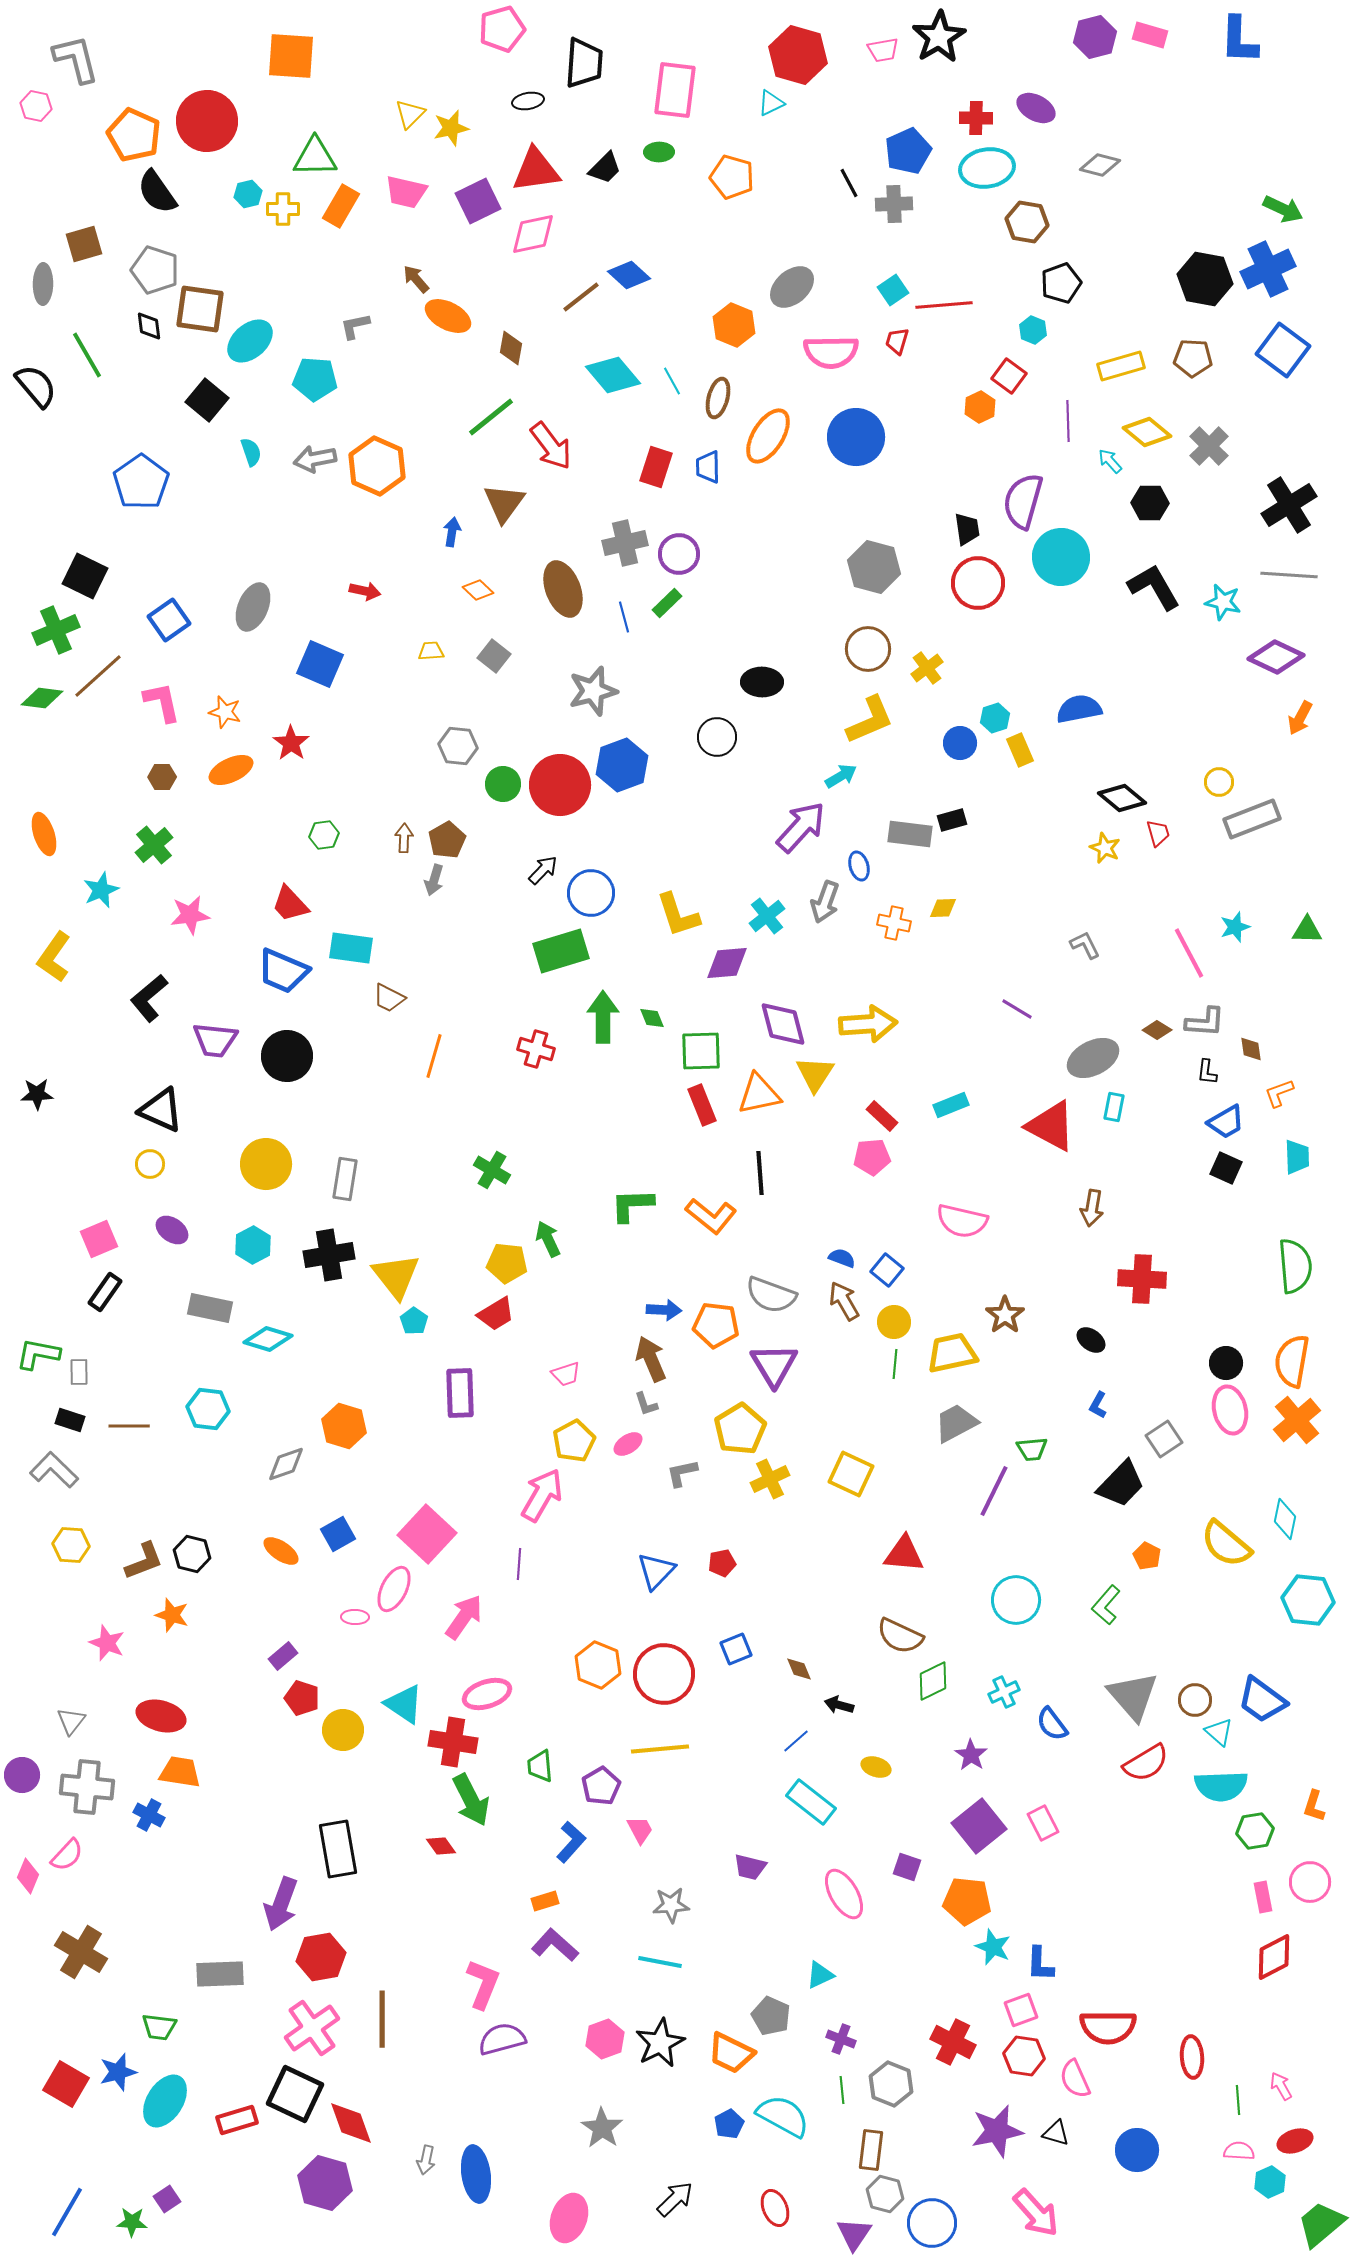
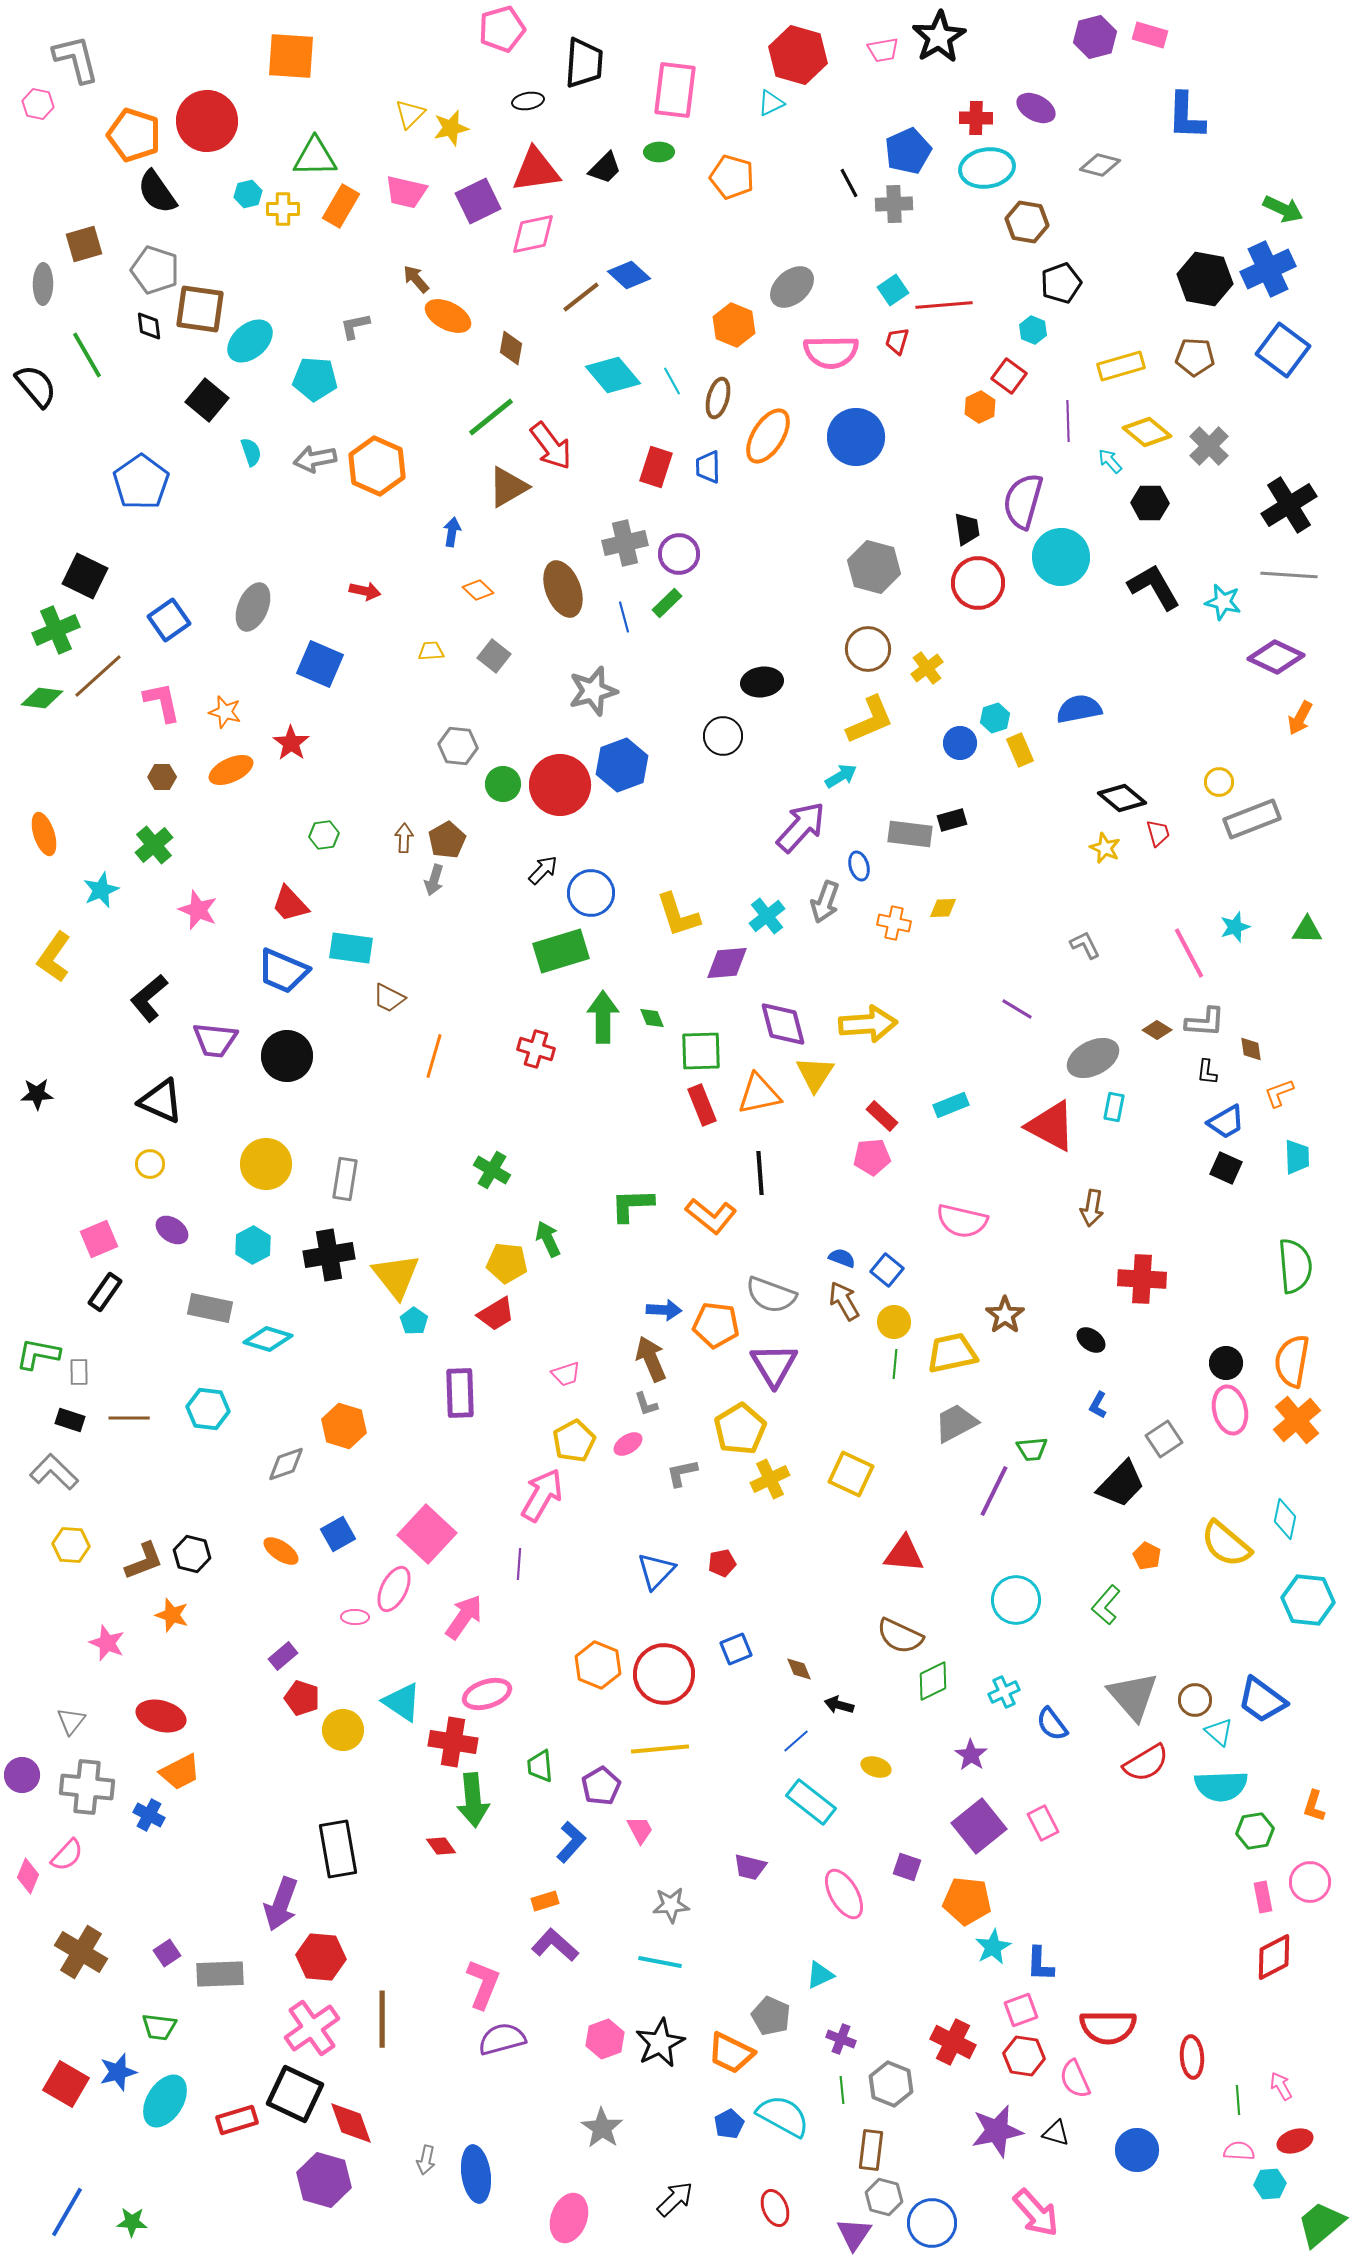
blue L-shape at (1239, 40): moved 53 px left, 76 px down
pink hexagon at (36, 106): moved 2 px right, 2 px up
orange pentagon at (134, 135): rotated 6 degrees counterclockwise
brown pentagon at (1193, 358): moved 2 px right, 1 px up
brown triangle at (504, 503): moved 4 px right, 16 px up; rotated 24 degrees clockwise
black ellipse at (762, 682): rotated 9 degrees counterclockwise
black circle at (717, 737): moved 6 px right, 1 px up
pink star at (190, 915): moved 8 px right, 5 px up; rotated 30 degrees clockwise
black triangle at (161, 1110): moved 9 px up
brown line at (129, 1426): moved 8 px up
gray L-shape at (54, 1470): moved 2 px down
cyan triangle at (404, 1704): moved 2 px left, 2 px up
orange trapezoid at (180, 1772): rotated 144 degrees clockwise
green arrow at (471, 1800): moved 2 px right; rotated 22 degrees clockwise
cyan star at (993, 1947): rotated 21 degrees clockwise
red hexagon at (321, 1957): rotated 15 degrees clockwise
cyan hexagon at (1270, 2182): moved 2 px down; rotated 20 degrees clockwise
purple hexagon at (325, 2183): moved 1 px left, 3 px up
gray hexagon at (885, 2194): moved 1 px left, 3 px down
purple square at (167, 2199): moved 246 px up
